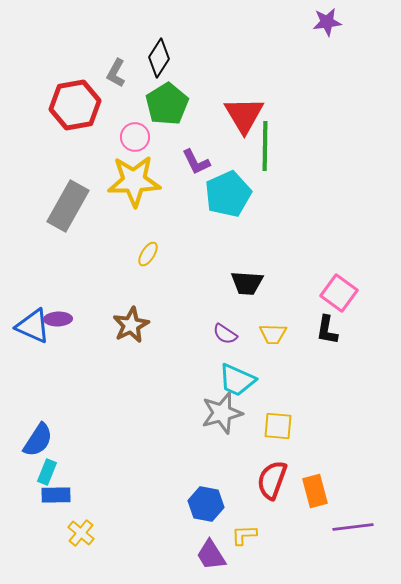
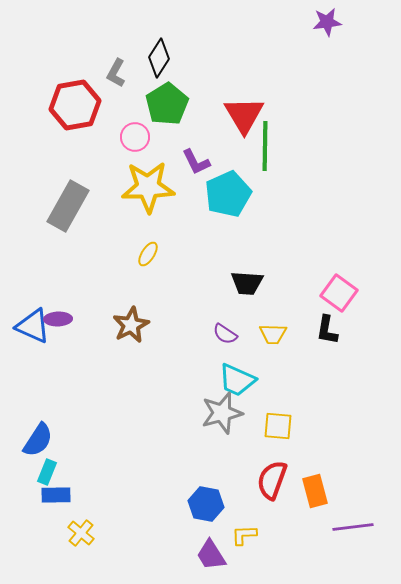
yellow star: moved 14 px right, 6 px down
